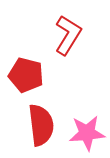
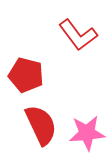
red L-shape: moved 10 px right; rotated 111 degrees clockwise
red semicircle: rotated 18 degrees counterclockwise
